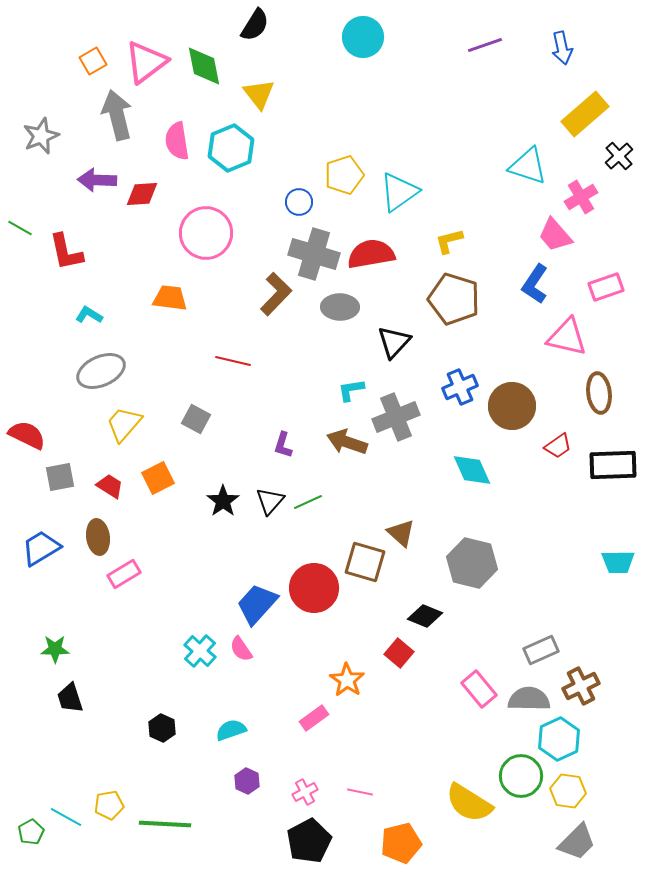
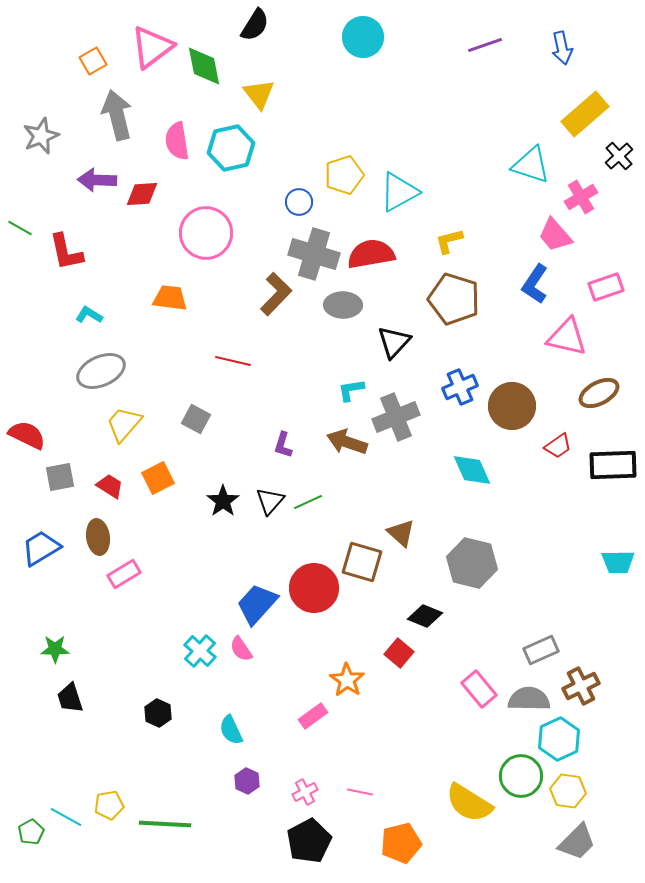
pink triangle at (146, 62): moved 6 px right, 15 px up
cyan hexagon at (231, 148): rotated 9 degrees clockwise
cyan triangle at (528, 166): moved 3 px right, 1 px up
cyan triangle at (399, 192): rotated 6 degrees clockwise
gray ellipse at (340, 307): moved 3 px right, 2 px up
brown ellipse at (599, 393): rotated 69 degrees clockwise
brown square at (365, 562): moved 3 px left
pink rectangle at (314, 718): moved 1 px left, 2 px up
black hexagon at (162, 728): moved 4 px left, 15 px up
cyan semicircle at (231, 730): rotated 96 degrees counterclockwise
